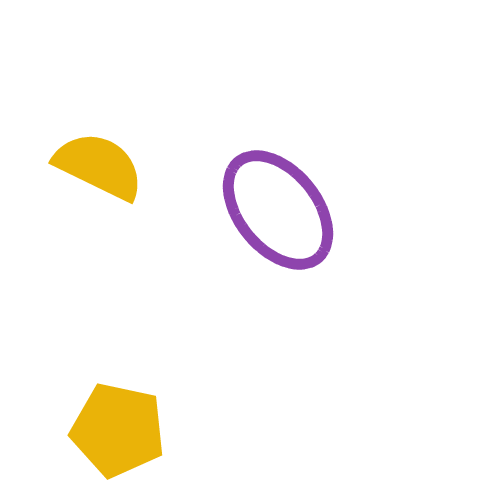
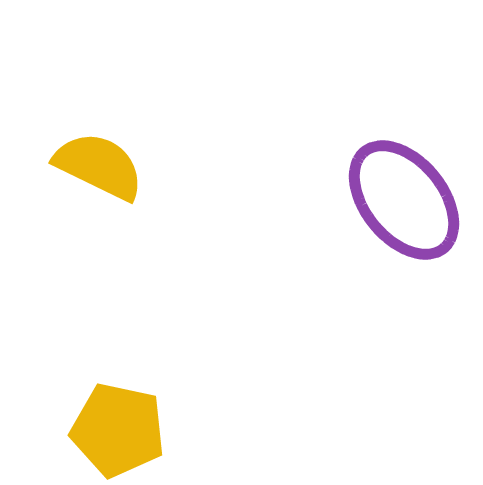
purple ellipse: moved 126 px right, 10 px up
